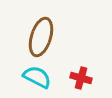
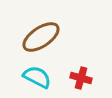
brown ellipse: rotated 39 degrees clockwise
